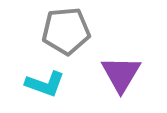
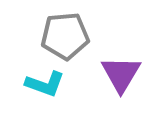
gray pentagon: moved 1 px left, 5 px down
